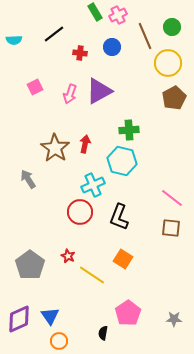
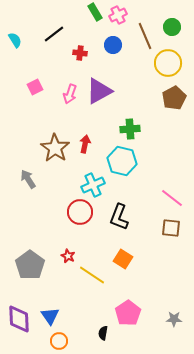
cyan semicircle: moved 1 px right; rotated 119 degrees counterclockwise
blue circle: moved 1 px right, 2 px up
green cross: moved 1 px right, 1 px up
purple diamond: rotated 68 degrees counterclockwise
